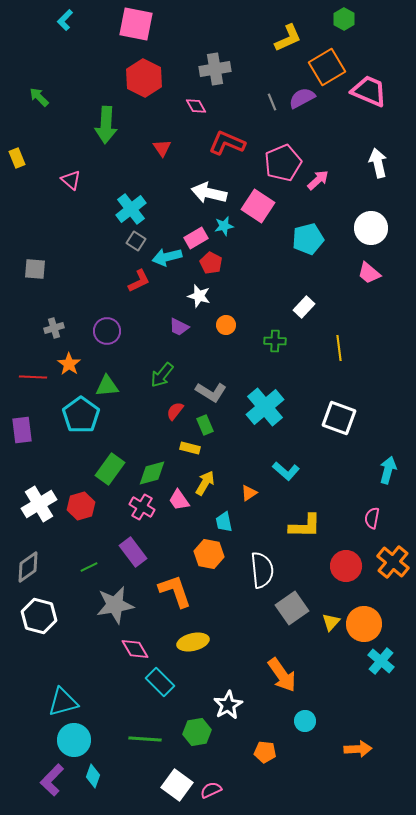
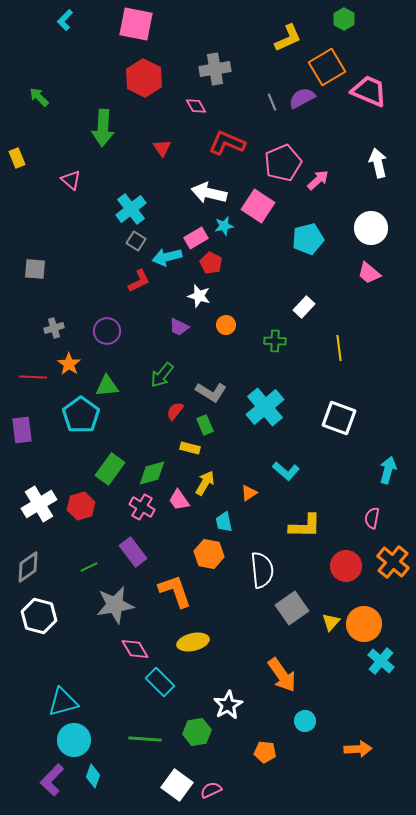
green arrow at (106, 125): moved 3 px left, 3 px down
